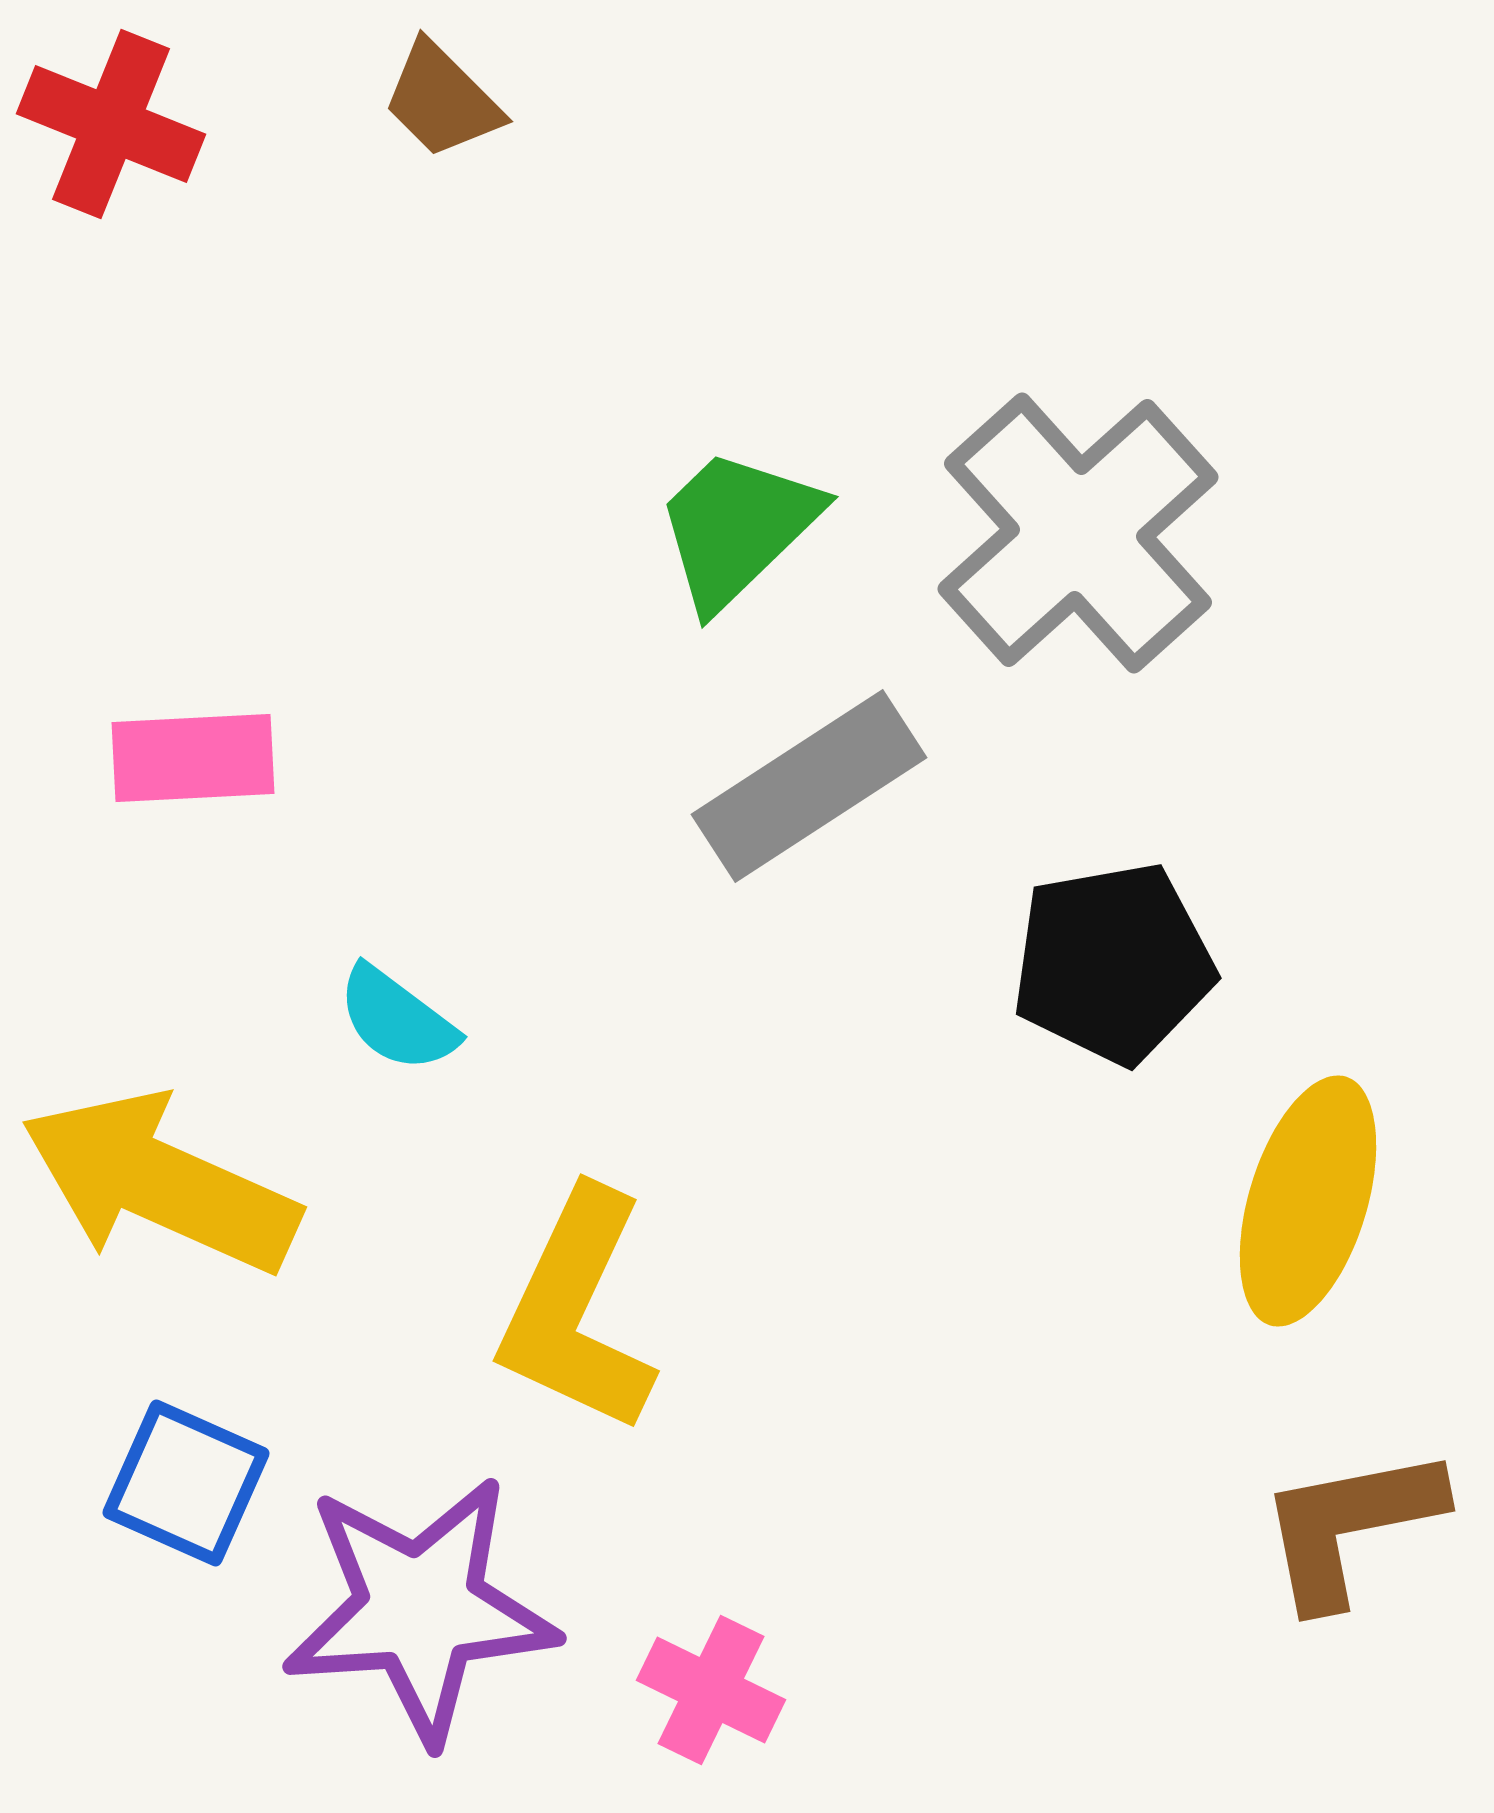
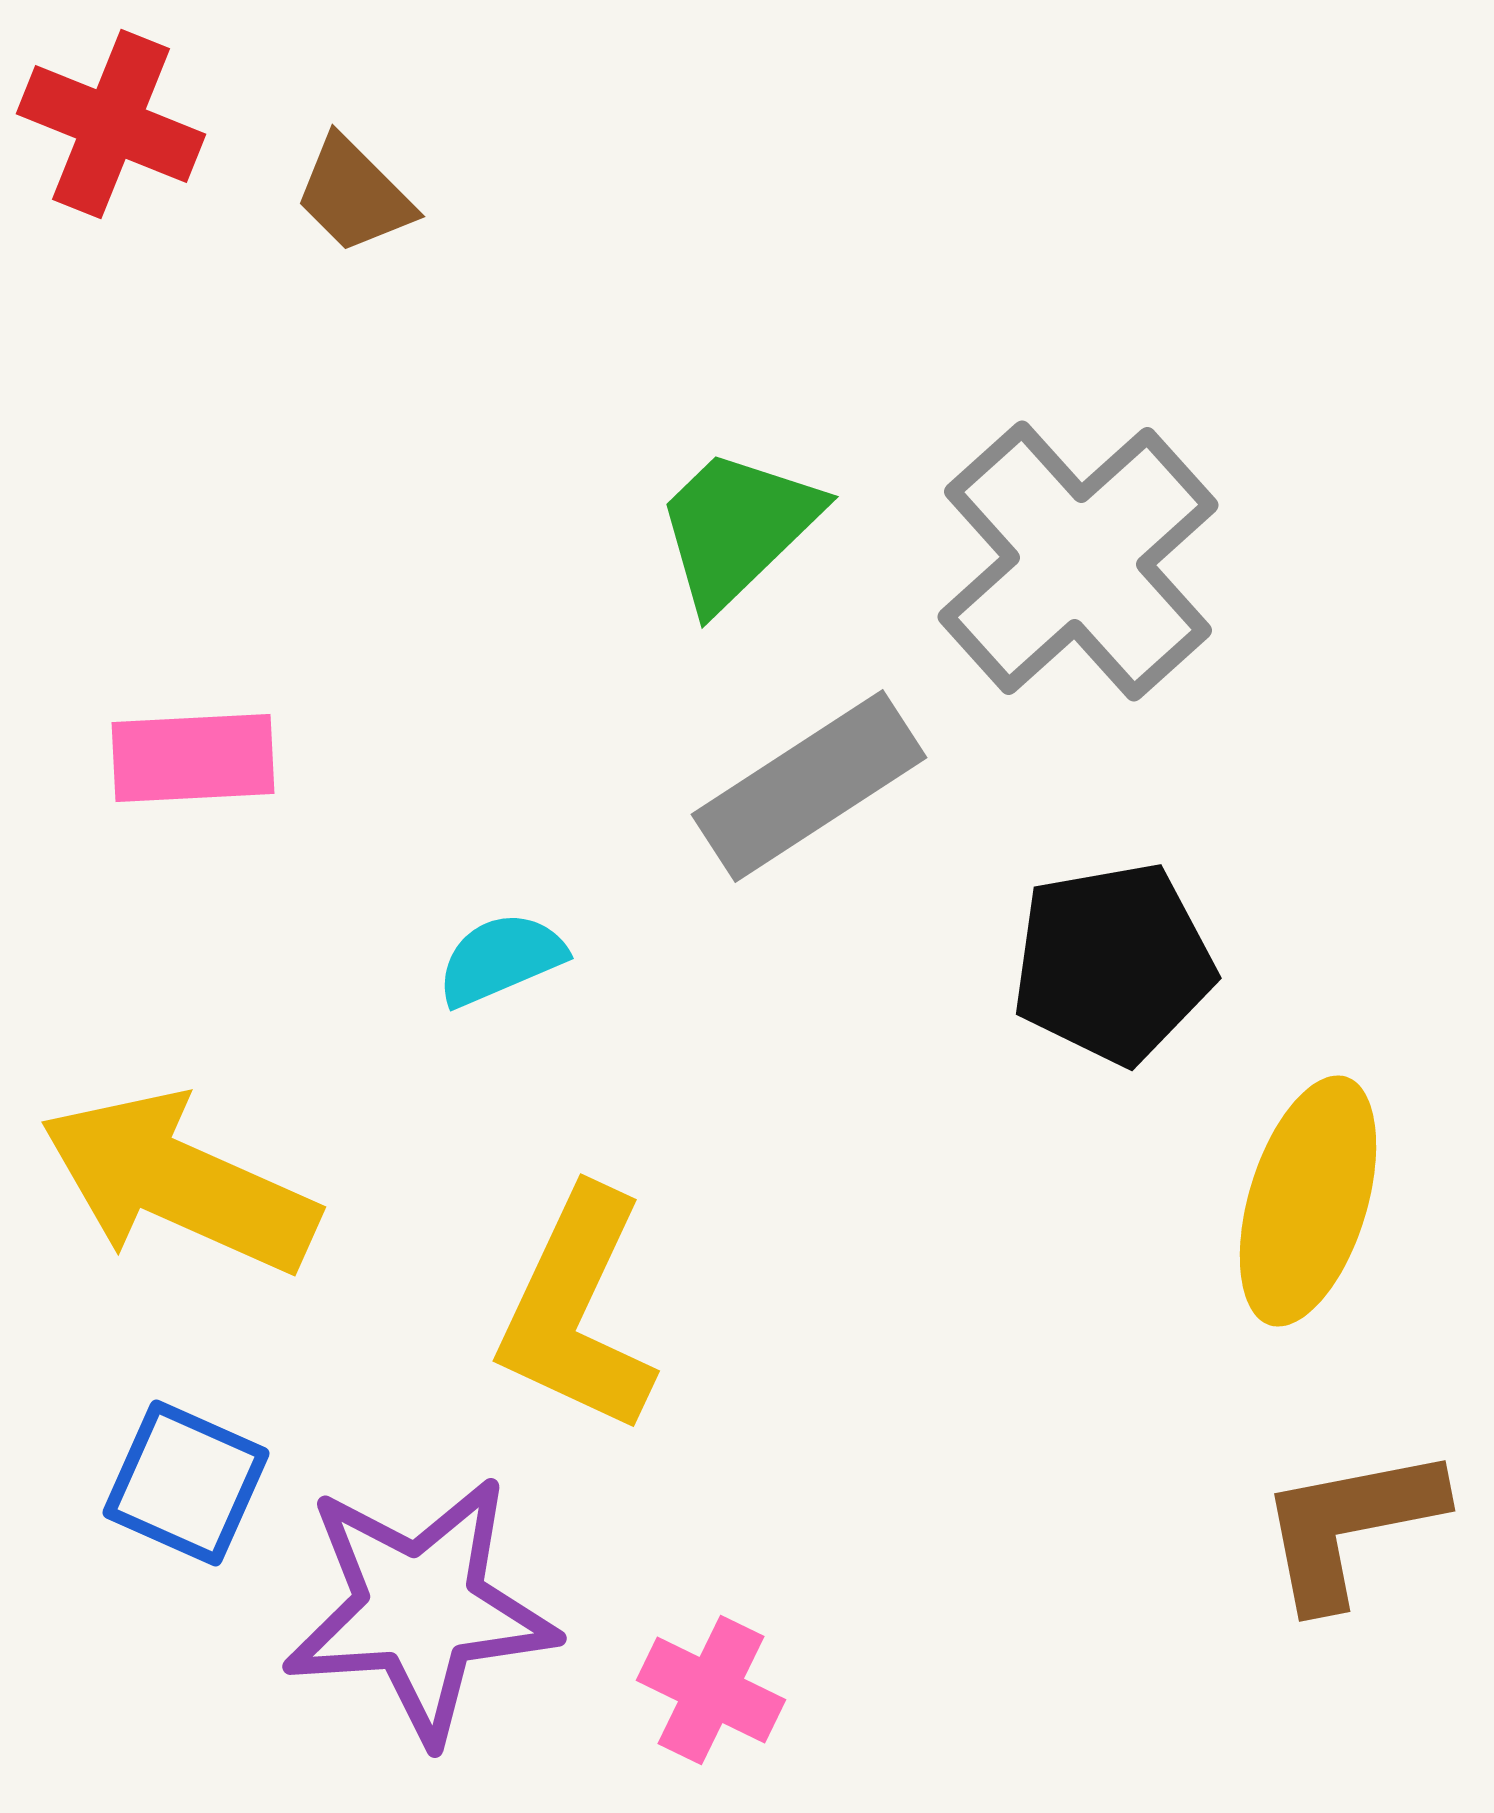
brown trapezoid: moved 88 px left, 95 px down
gray cross: moved 28 px down
cyan semicircle: moved 104 px right, 60 px up; rotated 120 degrees clockwise
yellow arrow: moved 19 px right
